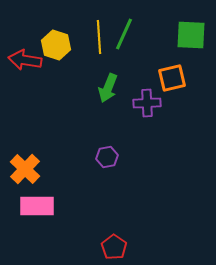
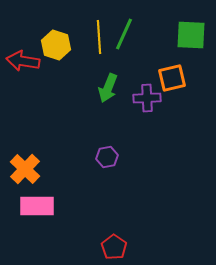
red arrow: moved 2 px left, 1 px down
purple cross: moved 5 px up
